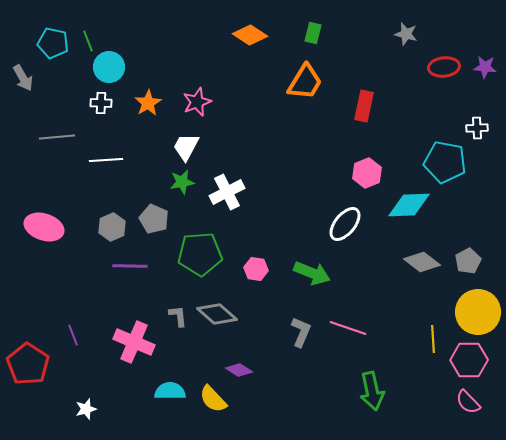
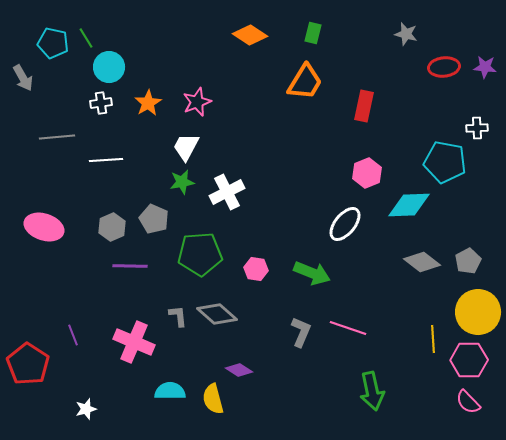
green line at (88, 41): moved 2 px left, 3 px up; rotated 10 degrees counterclockwise
white cross at (101, 103): rotated 10 degrees counterclockwise
yellow semicircle at (213, 399): rotated 28 degrees clockwise
